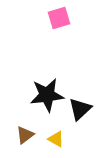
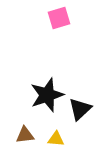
black star: rotated 12 degrees counterclockwise
brown triangle: rotated 30 degrees clockwise
yellow triangle: rotated 24 degrees counterclockwise
